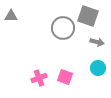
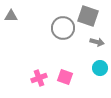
cyan circle: moved 2 px right
